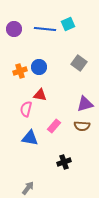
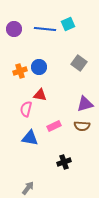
pink rectangle: rotated 24 degrees clockwise
